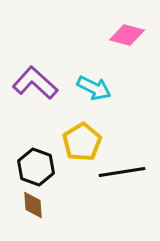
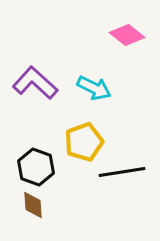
pink diamond: rotated 24 degrees clockwise
yellow pentagon: moved 2 px right; rotated 12 degrees clockwise
